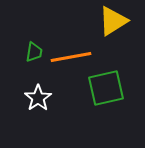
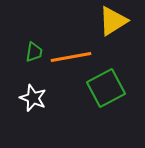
green square: rotated 15 degrees counterclockwise
white star: moved 5 px left; rotated 16 degrees counterclockwise
